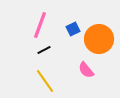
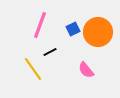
orange circle: moved 1 px left, 7 px up
black line: moved 6 px right, 2 px down
yellow line: moved 12 px left, 12 px up
